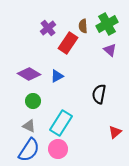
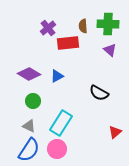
green cross: moved 1 px right; rotated 30 degrees clockwise
red rectangle: rotated 50 degrees clockwise
black semicircle: moved 1 px up; rotated 72 degrees counterclockwise
pink circle: moved 1 px left
